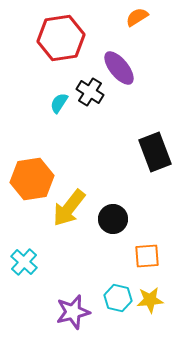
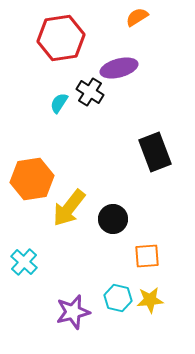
purple ellipse: rotated 66 degrees counterclockwise
